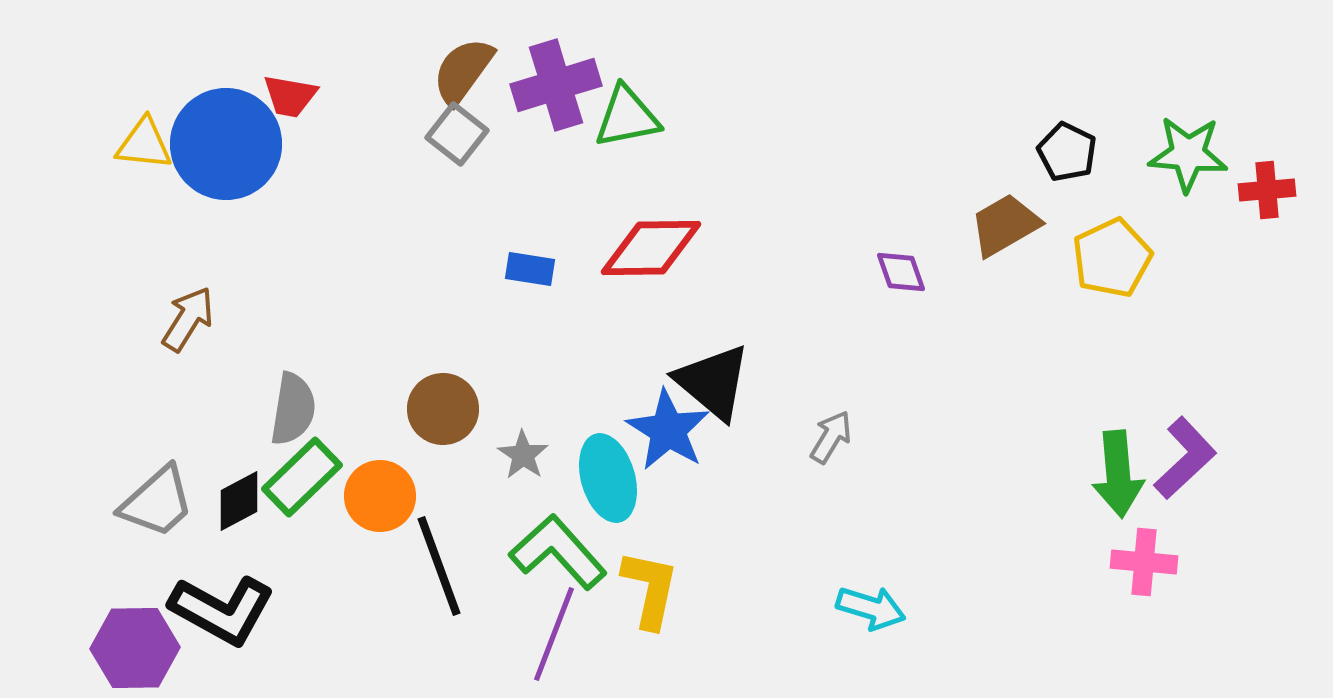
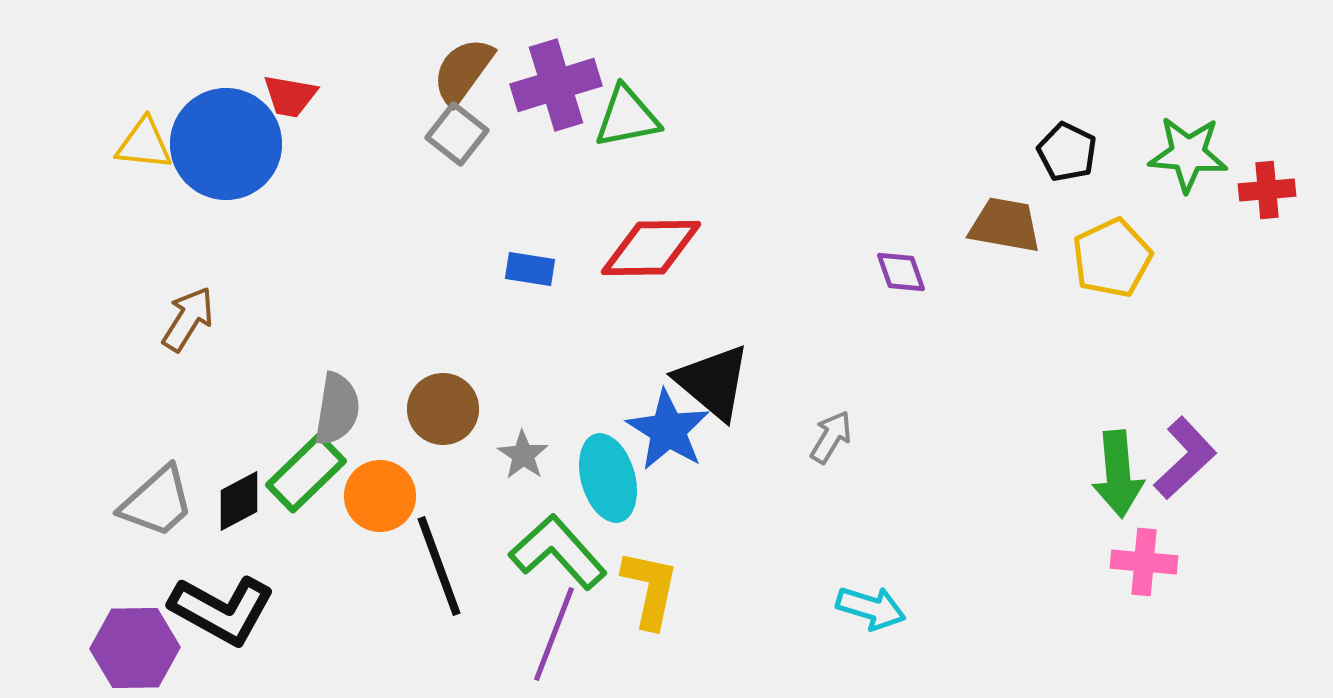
brown trapezoid: rotated 40 degrees clockwise
gray semicircle: moved 44 px right
green rectangle: moved 4 px right, 4 px up
